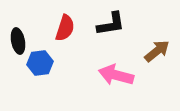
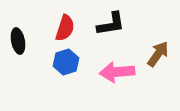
brown arrow: moved 1 px right, 3 px down; rotated 16 degrees counterclockwise
blue hexagon: moved 26 px right, 1 px up; rotated 10 degrees counterclockwise
pink arrow: moved 1 px right, 3 px up; rotated 20 degrees counterclockwise
